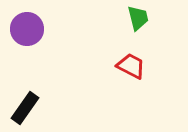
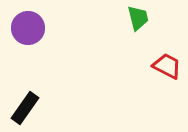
purple circle: moved 1 px right, 1 px up
red trapezoid: moved 36 px right
